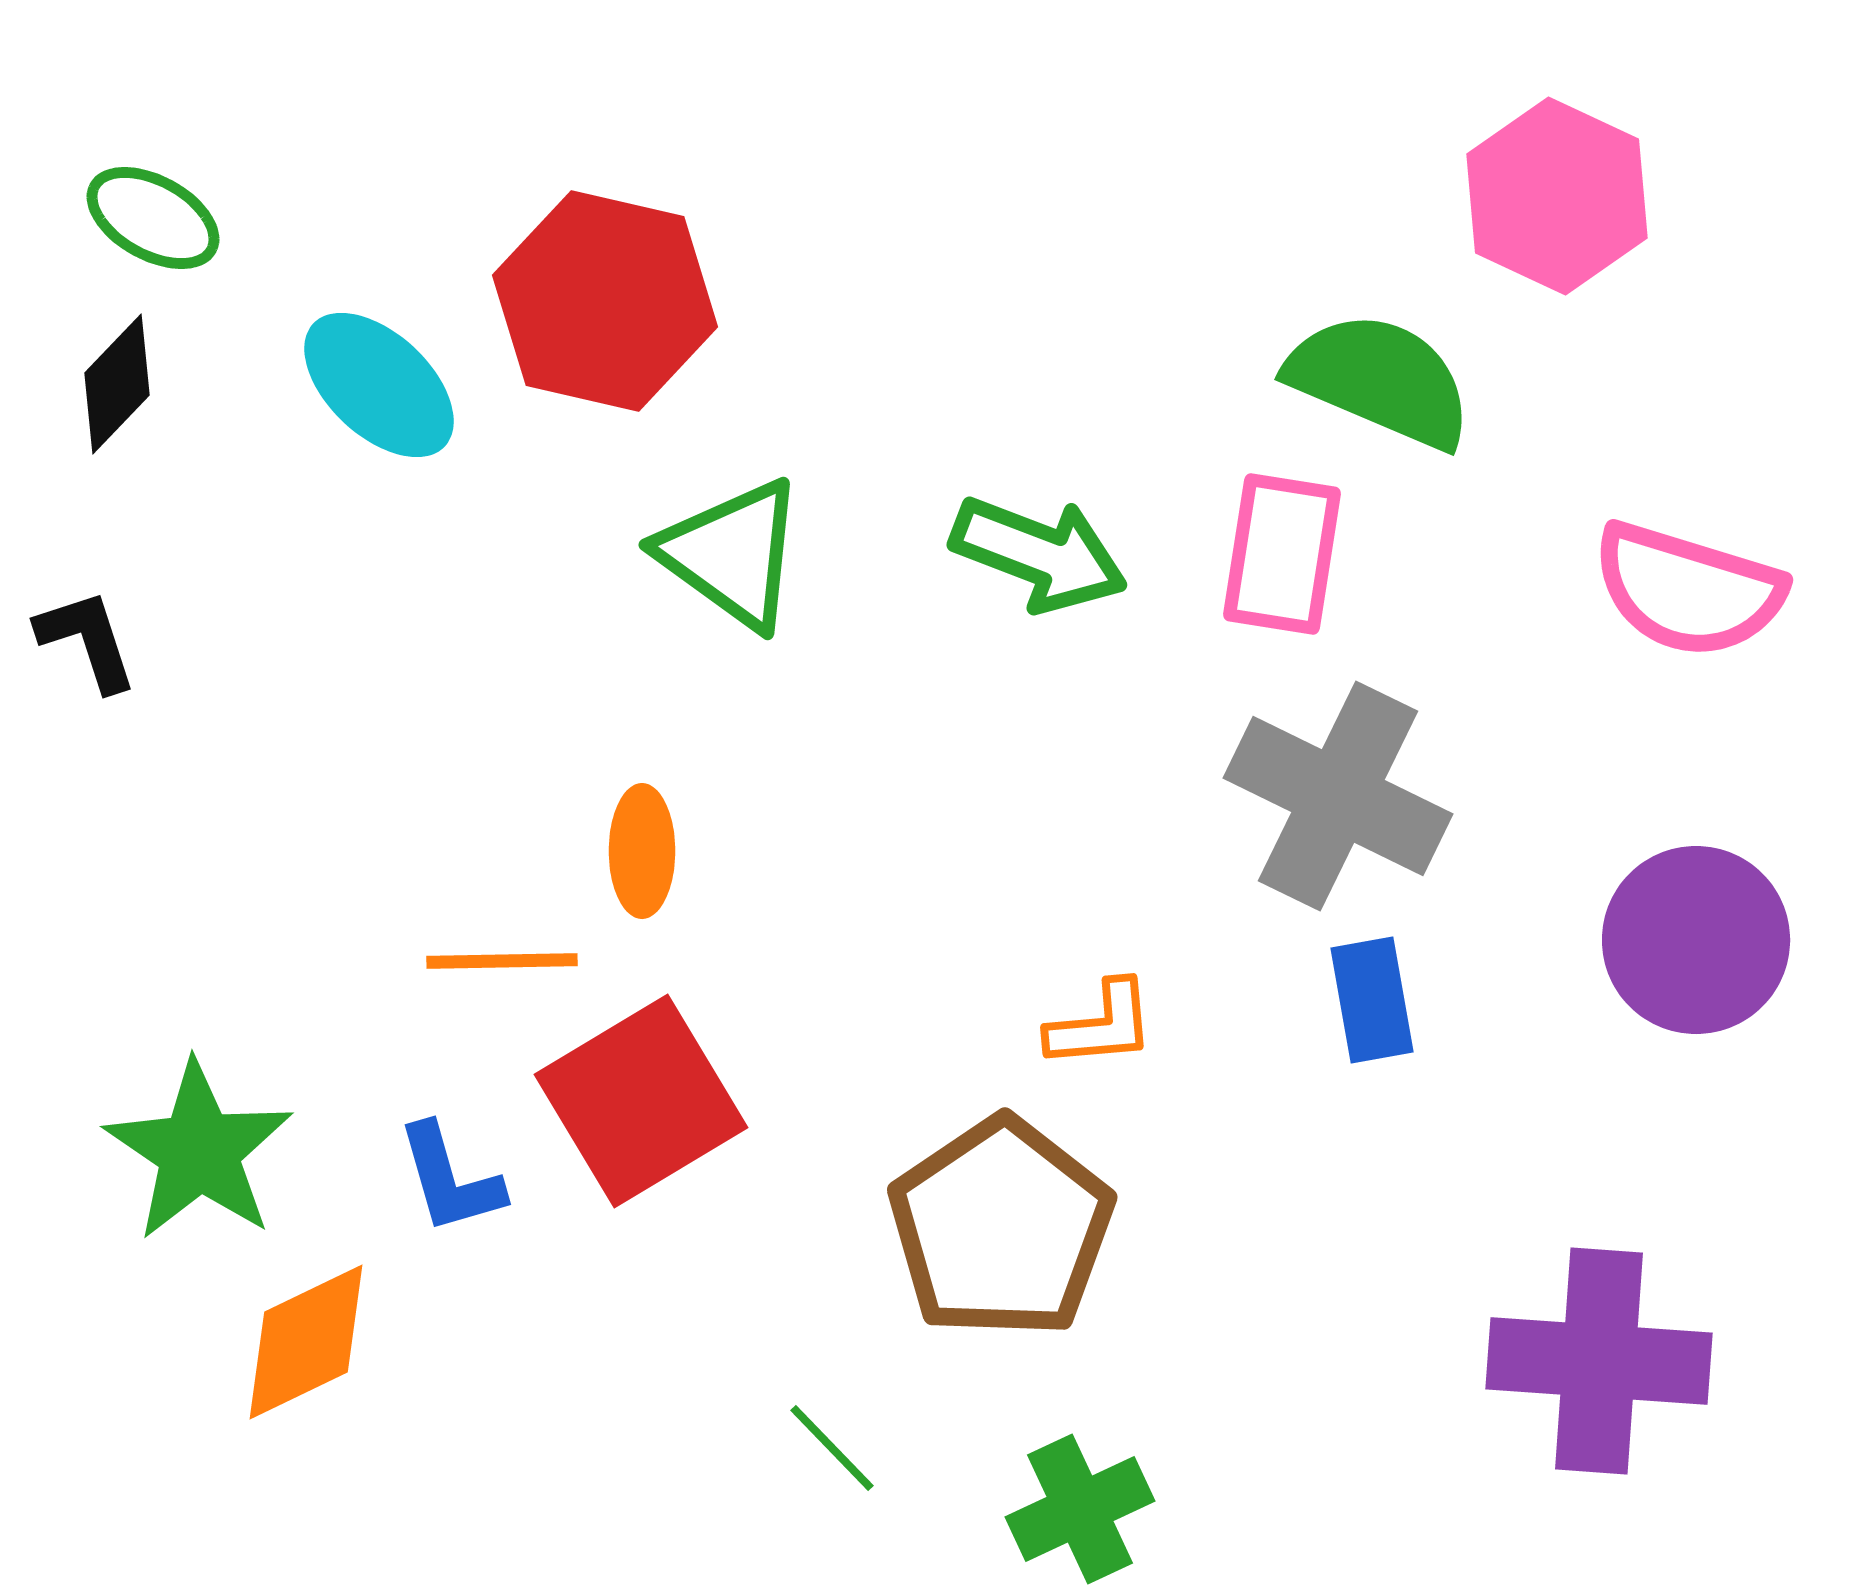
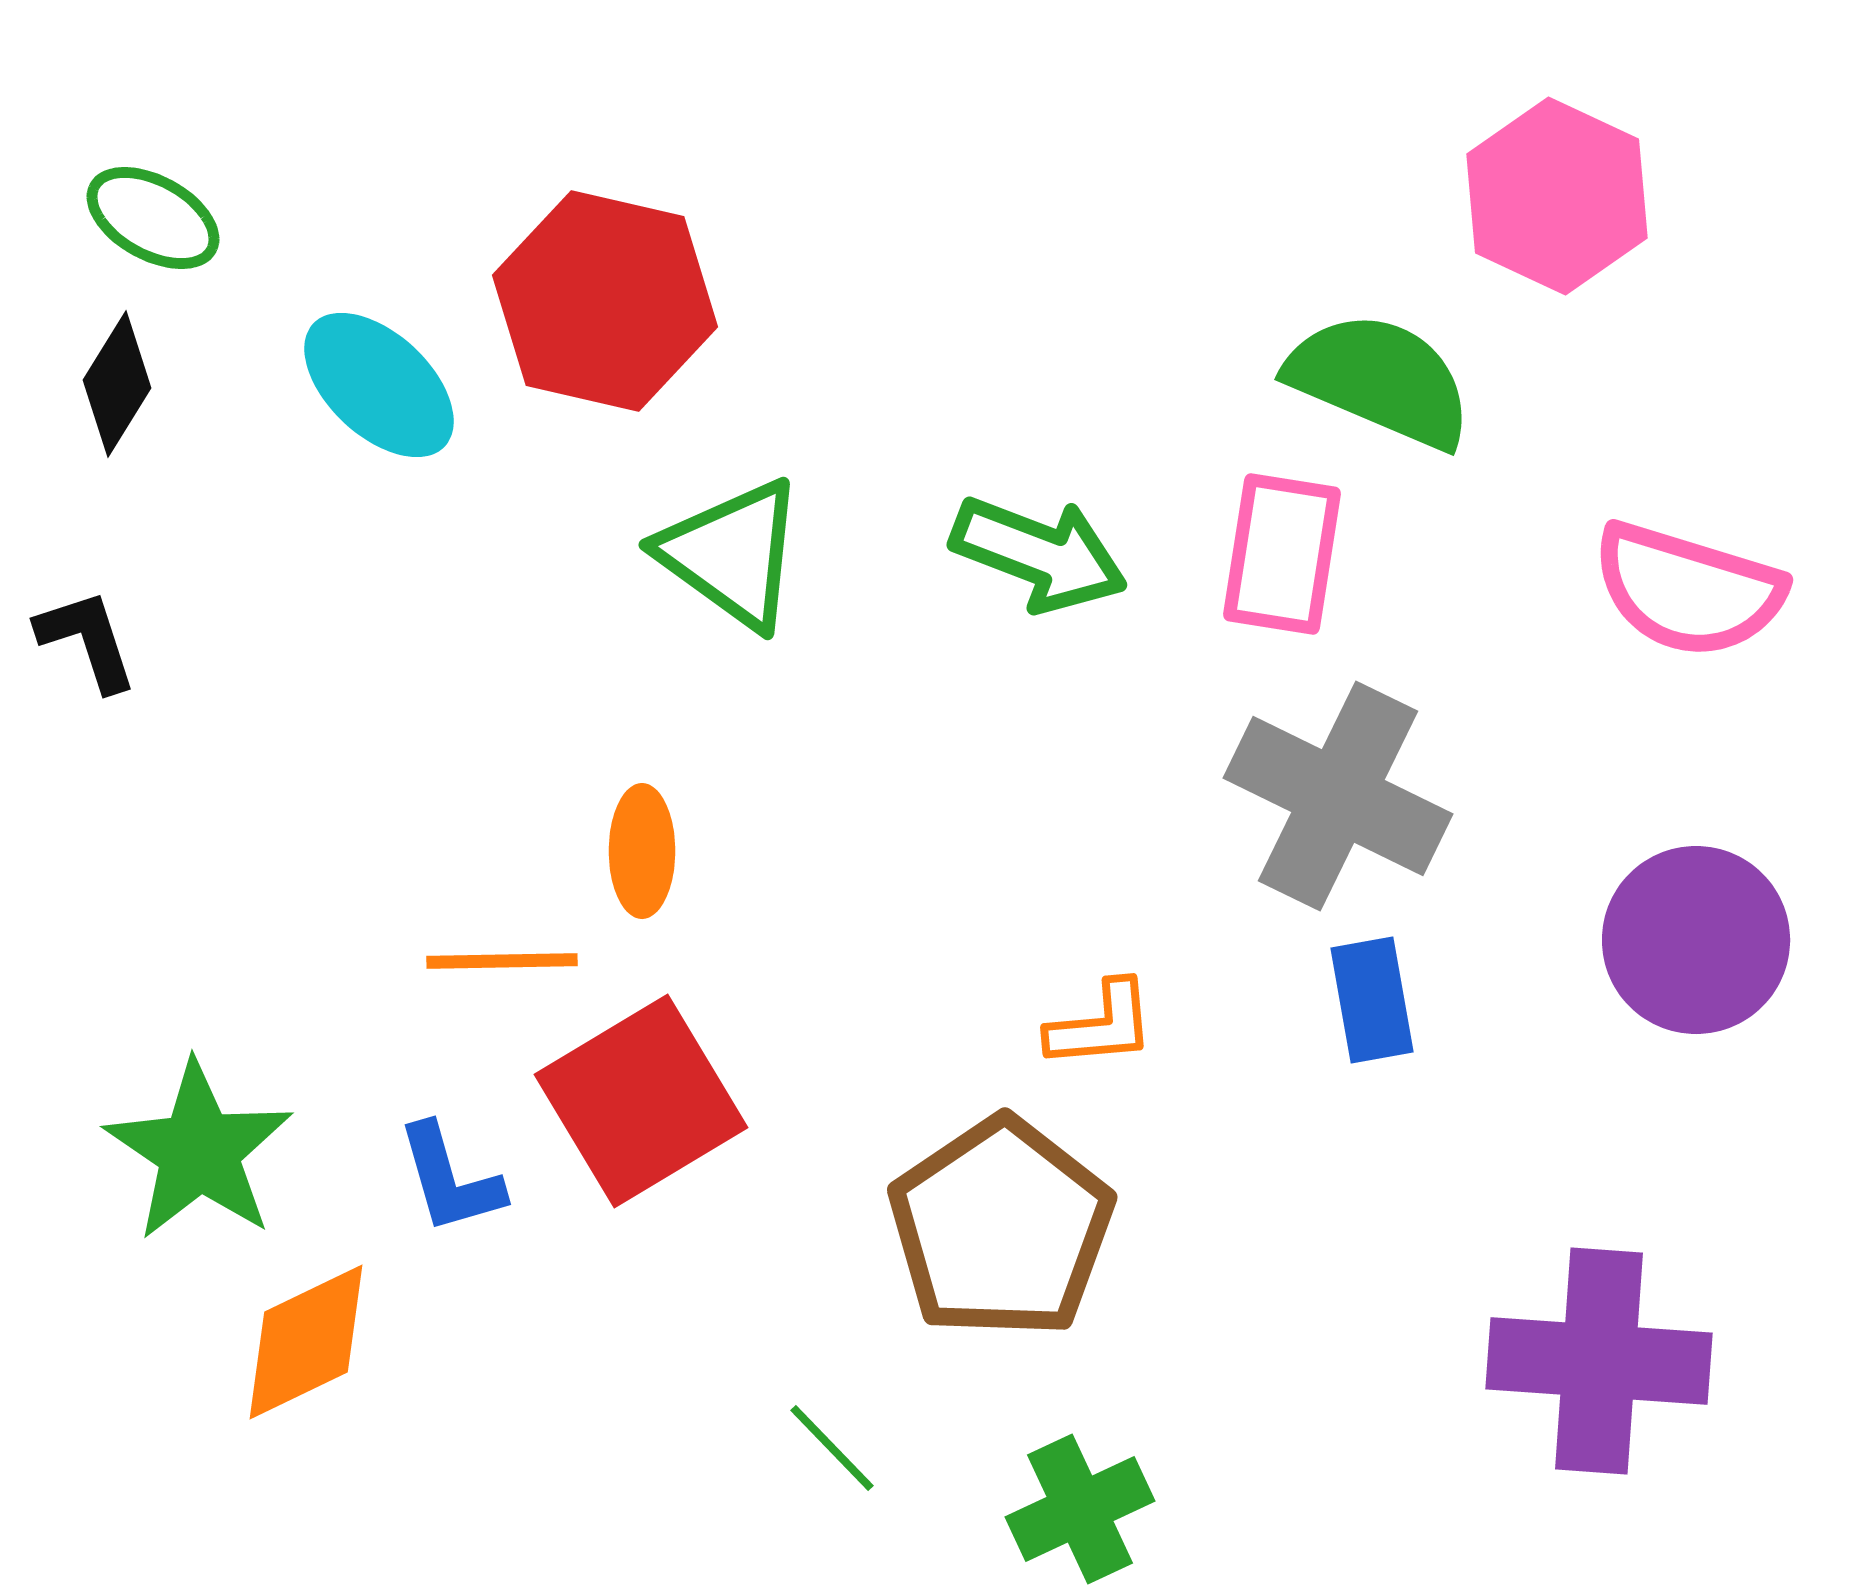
black diamond: rotated 12 degrees counterclockwise
